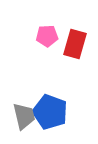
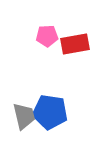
red rectangle: rotated 64 degrees clockwise
blue pentagon: rotated 12 degrees counterclockwise
